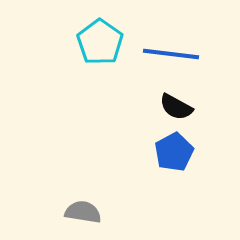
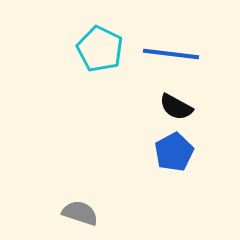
cyan pentagon: moved 7 px down; rotated 9 degrees counterclockwise
gray semicircle: moved 3 px left, 1 px down; rotated 9 degrees clockwise
